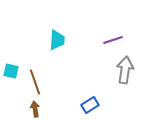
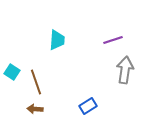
cyan square: moved 1 px right, 1 px down; rotated 21 degrees clockwise
brown line: moved 1 px right
blue rectangle: moved 2 px left, 1 px down
brown arrow: rotated 77 degrees counterclockwise
